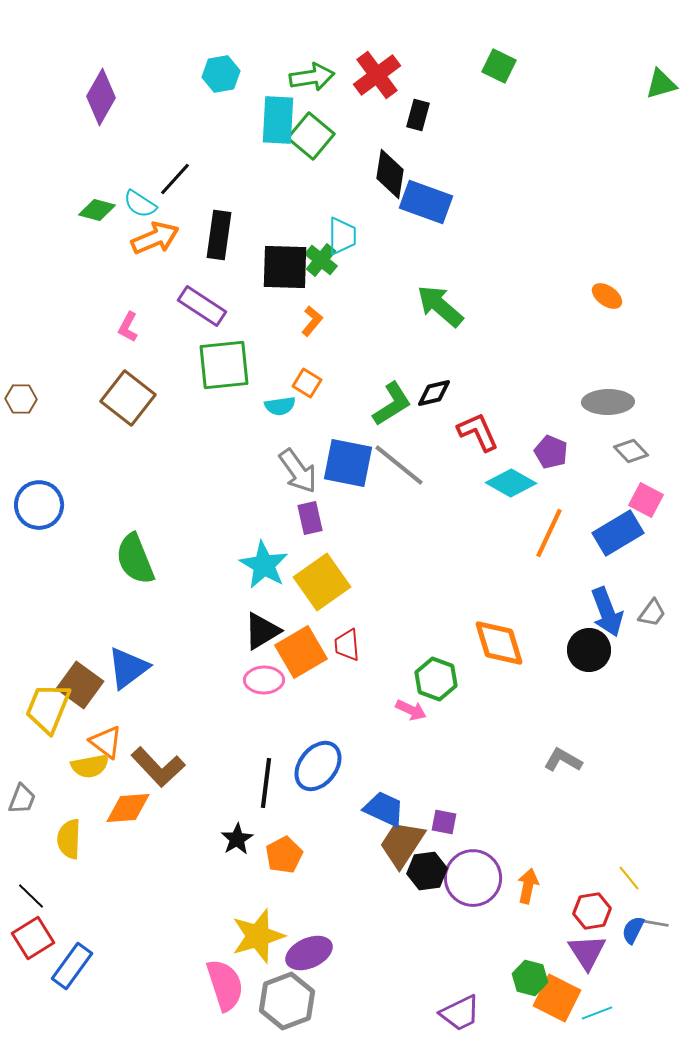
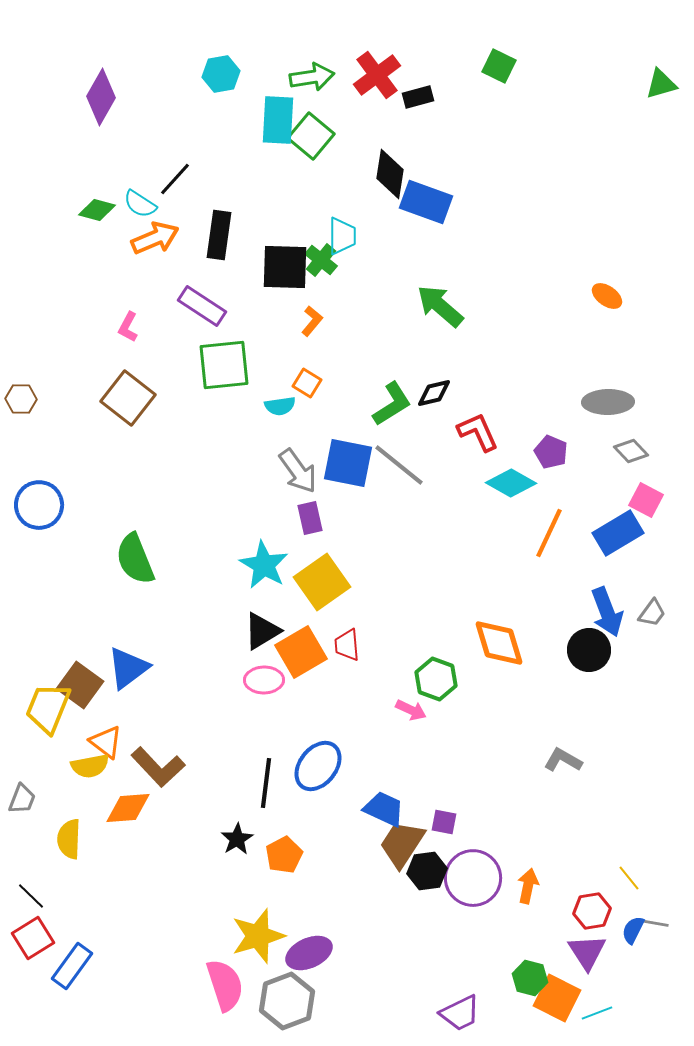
black rectangle at (418, 115): moved 18 px up; rotated 60 degrees clockwise
